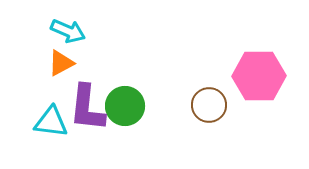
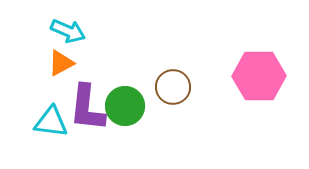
brown circle: moved 36 px left, 18 px up
